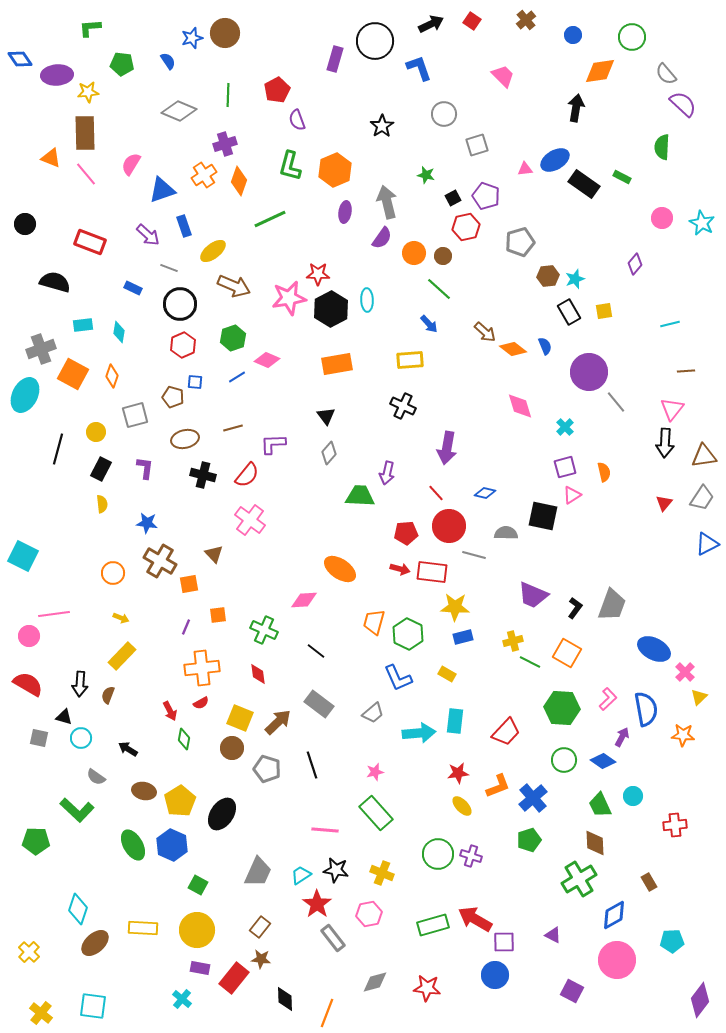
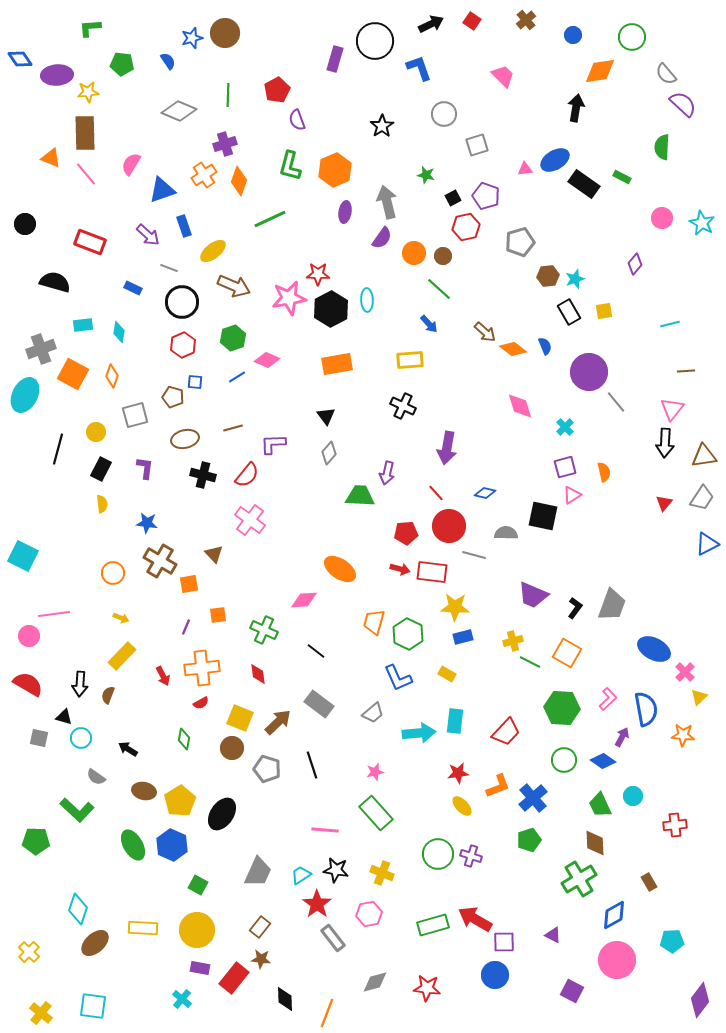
black circle at (180, 304): moved 2 px right, 2 px up
red arrow at (170, 711): moved 7 px left, 35 px up
